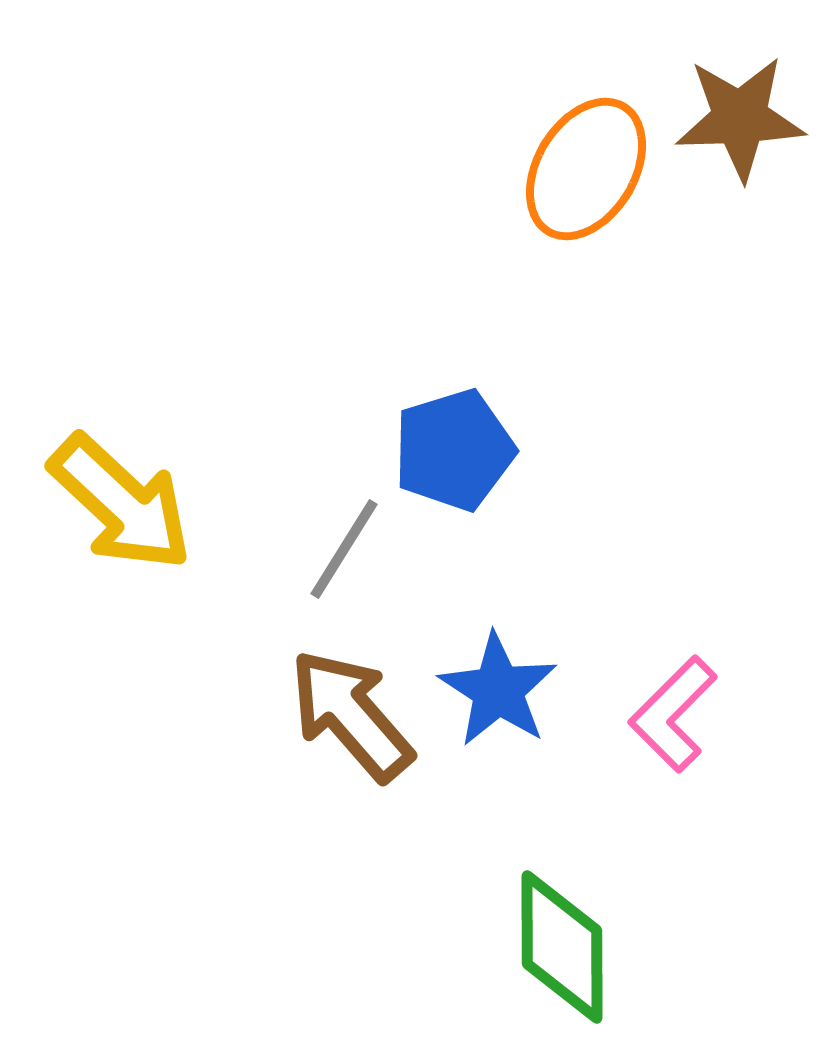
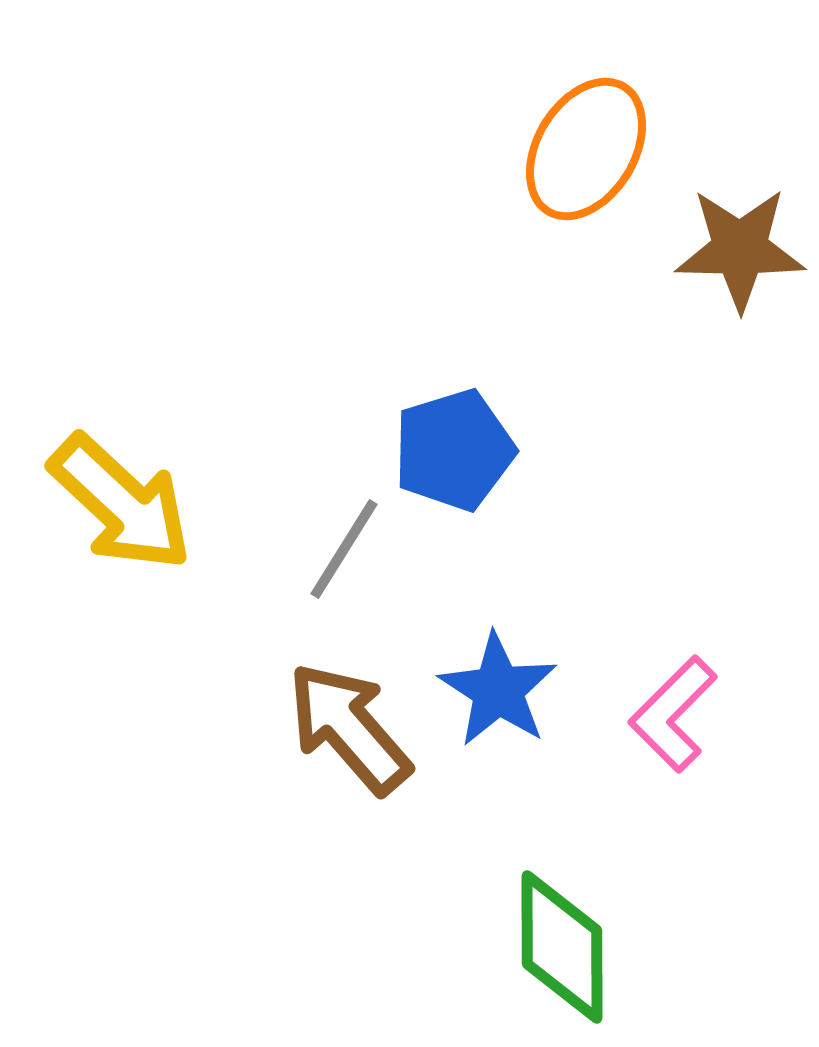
brown star: moved 131 px down; rotated 3 degrees clockwise
orange ellipse: moved 20 px up
brown arrow: moved 2 px left, 13 px down
